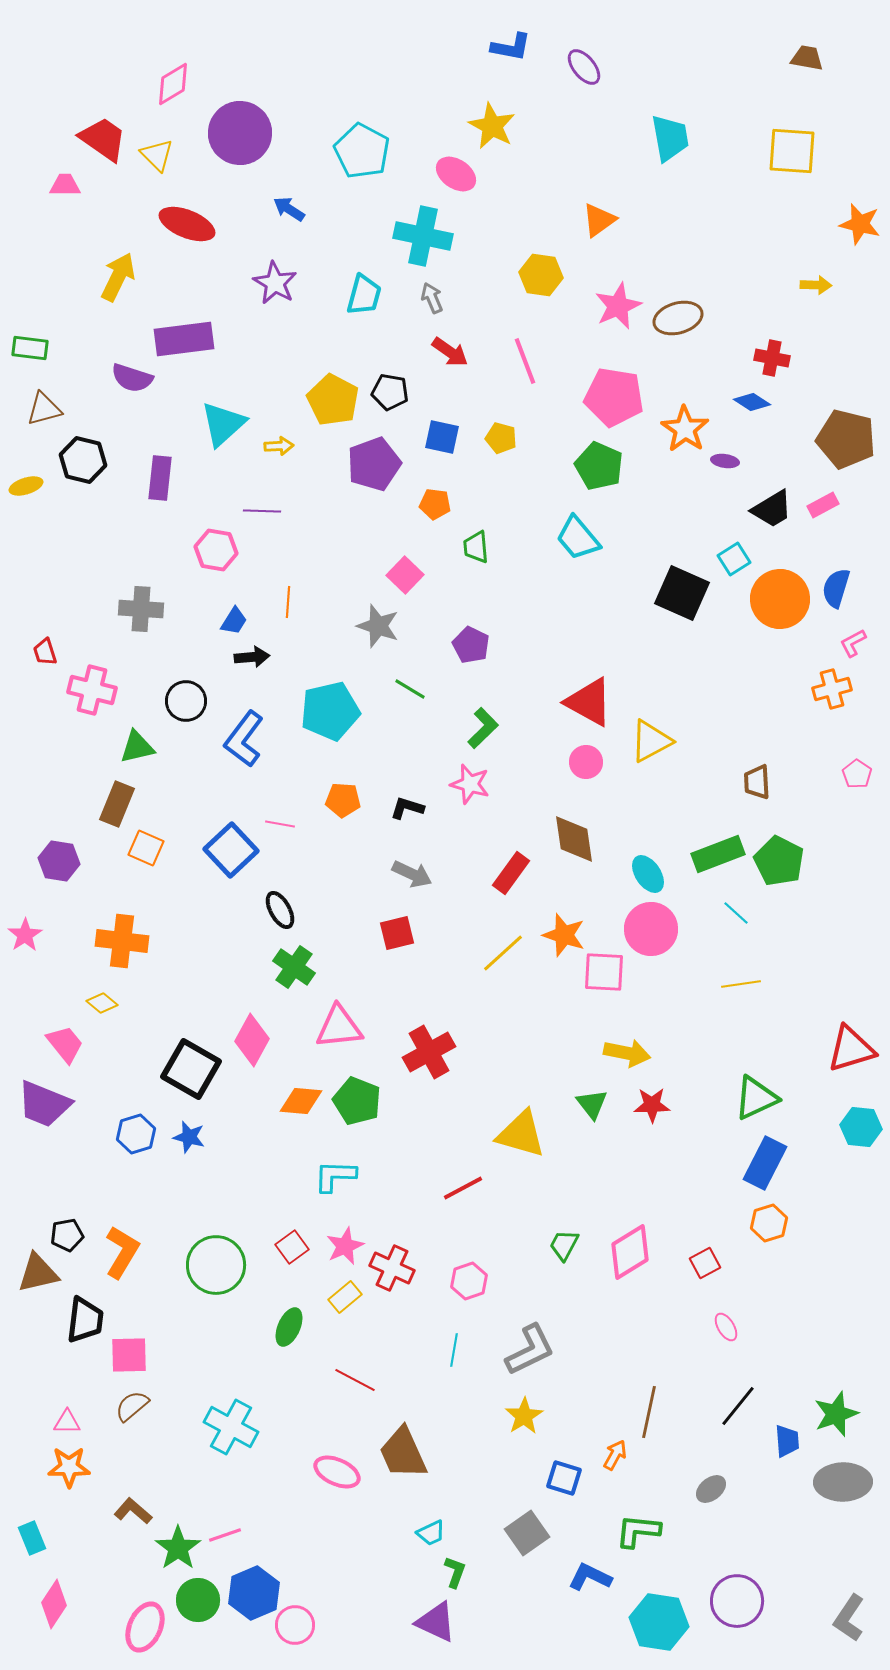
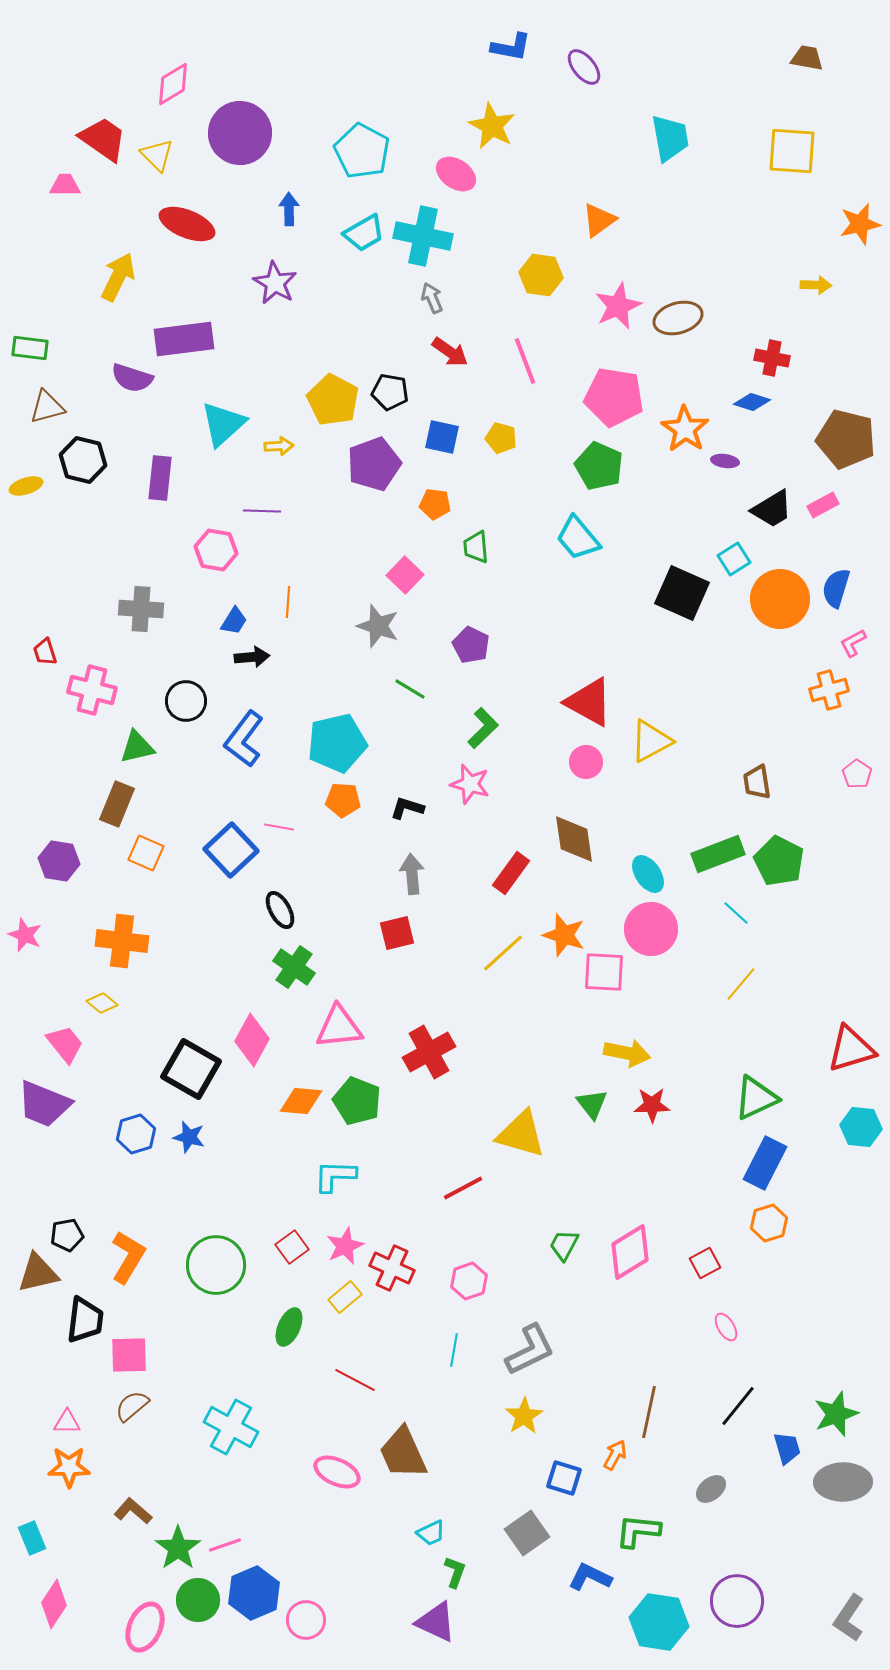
blue arrow at (289, 209): rotated 56 degrees clockwise
orange star at (860, 224): rotated 27 degrees counterclockwise
cyan trapezoid at (364, 295): moved 62 px up; rotated 45 degrees clockwise
blue diamond at (752, 402): rotated 15 degrees counterclockwise
brown triangle at (44, 409): moved 3 px right, 2 px up
orange cross at (832, 689): moved 3 px left, 1 px down
cyan pentagon at (330, 711): moved 7 px right, 32 px down
brown trapezoid at (757, 782): rotated 6 degrees counterclockwise
pink line at (280, 824): moved 1 px left, 3 px down
orange square at (146, 848): moved 5 px down
gray arrow at (412, 874): rotated 120 degrees counterclockwise
pink star at (25, 935): rotated 16 degrees counterclockwise
yellow line at (741, 984): rotated 42 degrees counterclockwise
orange L-shape at (122, 1252): moved 6 px right, 5 px down
blue trapezoid at (787, 1441): moved 7 px down; rotated 12 degrees counterclockwise
pink line at (225, 1535): moved 10 px down
pink circle at (295, 1625): moved 11 px right, 5 px up
